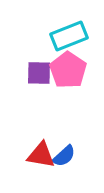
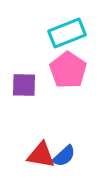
cyan rectangle: moved 2 px left, 3 px up
purple square: moved 15 px left, 12 px down
